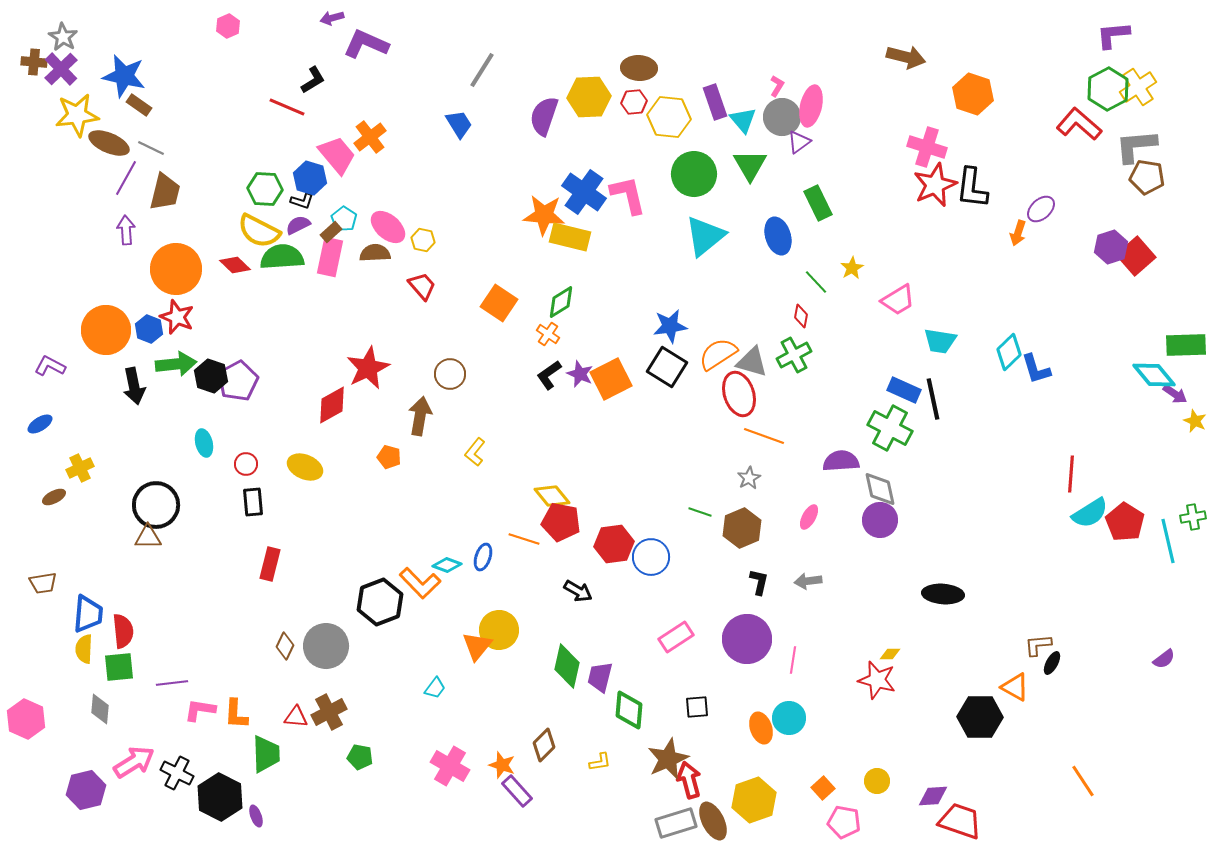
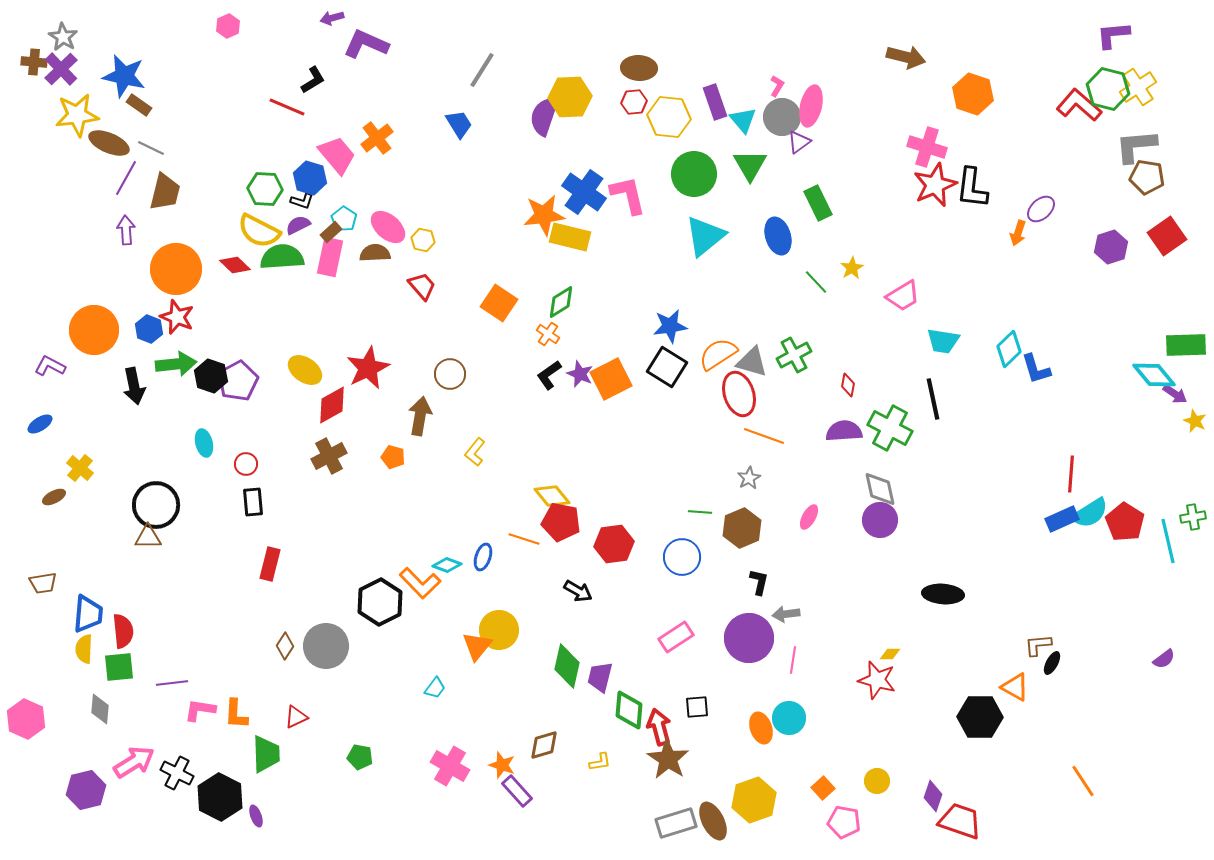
green hexagon at (1108, 89): rotated 18 degrees counterclockwise
yellow hexagon at (589, 97): moved 19 px left
red L-shape at (1079, 124): moved 19 px up
orange cross at (370, 137): moved 7 px right, 1 px down
orange star at (544, 215): rotated 12 degrees counterclockwise
red square at (1136, 256): moved 31 px right, 20 px up; rotated 6 degrees clockwise
pink trapezoid at (898, 300): moved 5 px right, 4 px up
red diamond at (801, 316): moved 47 px right, 69 px down
orange circle at (106, 330): moved 12 px left
cyan trapezoid at (940, 341): moved 3 px right
cyan diamond at (1009, 352): moved 3 px up
blue rectangle at (904, 390): moved 158 px right, 129 px down; rotated 48 degrees counterclockwise
orange pentagon at (389, 457): moved 4 px right
purple semicircle at (841, 461): moved 3 px right, 30 px up
yellow ellipse at (305, 467): moved 97 px up; rotated 12 degrees clockwise
yellow cross at (80, 468): rotated 24 degrees counterclockwise
green line at (700, 512): rotated 15 degrees counterclockwise
blue circle at (651, 557): moved 31 px right
gray arrow at (808, 581): moved 22 px left, 33 px down
black hexagon at (380, 602): rotated 6 degrees counterclockwise
purple circle at (747, 639): moved 2 px right, 1 px up
brown diamond at (285, 646): rotated 8 degrees clockwise
brown cross at (329, 712): moved 256 px up
red triangle at (296, 717): rotated 30 degrees counterclockwise
brown diamond at (544, 745): rotated 28 degrees clockwise
brown star at (668, 759): rotated 15 degrees counterclockwise
red arrow at (689, 780): moved 30 px left, 53 px up
purple diamond at (933, 796): rotated 68 degrees counterclockwise
